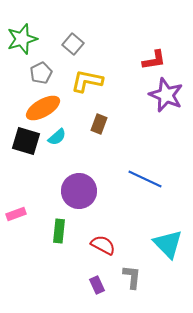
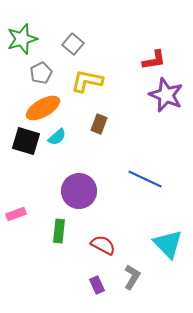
gray L-shape: rotated 25 degrees clockwise
